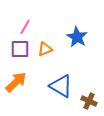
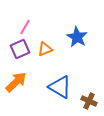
purple square: rotated 24 degrees counterclockwise
blue triangle: moved 1 px left, 1 px down
